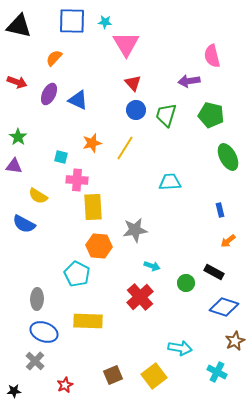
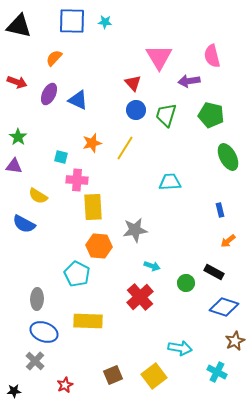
pink triangle at (126, 44): moved 33 px right, 13 px down
